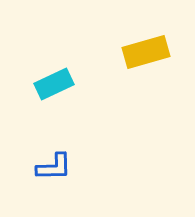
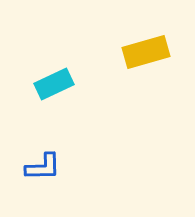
blue L-shape: moved 11 px left
